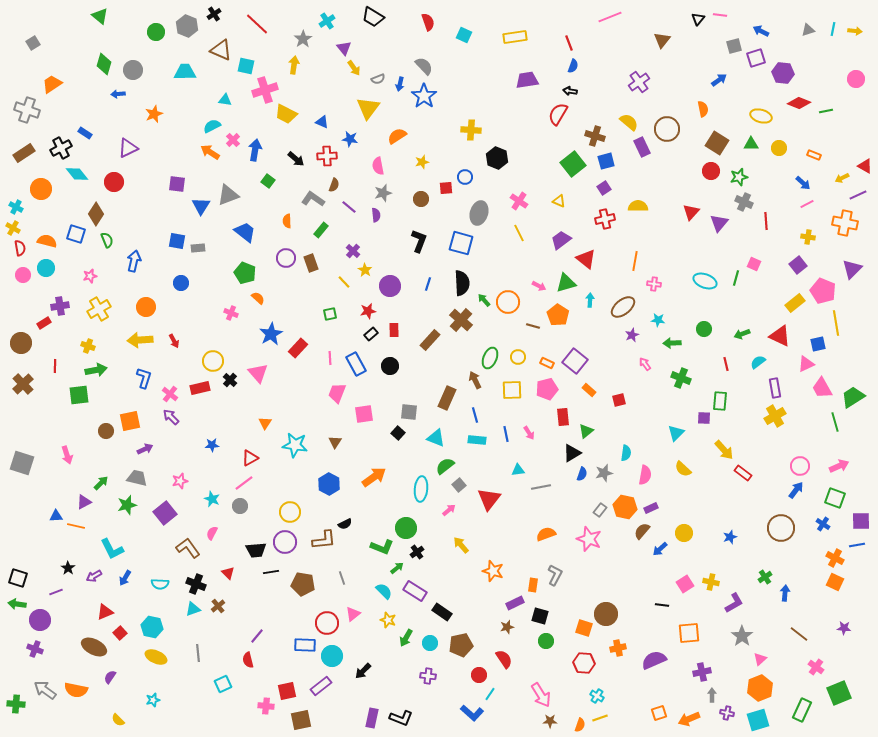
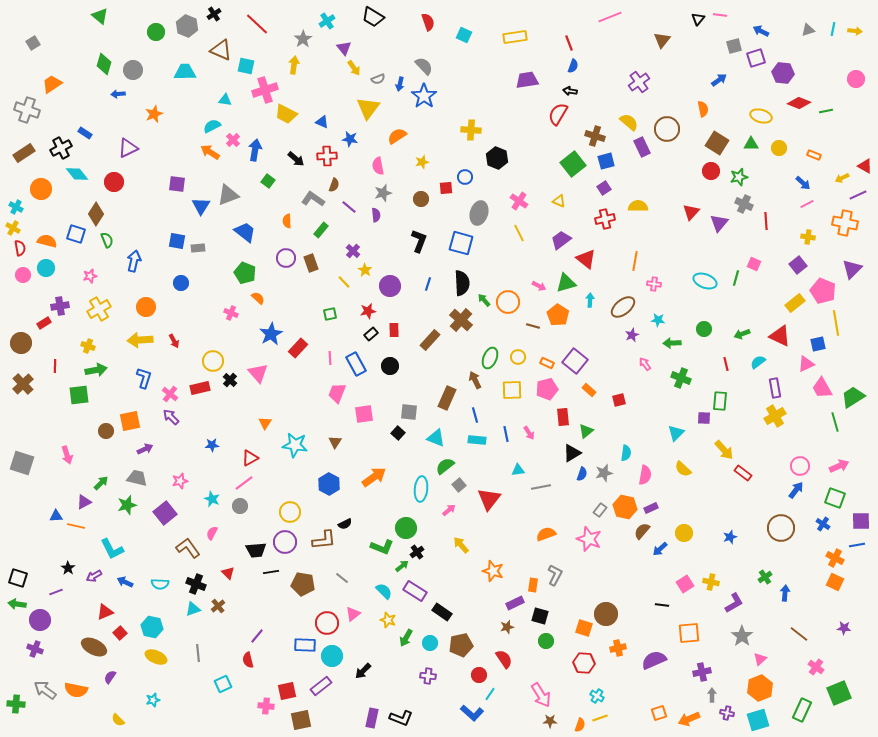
gray cross at (744, 202): moved 2 px down
green arrow at (397, 568): moved 5 px right, 2 px up
blue arrow at (125, 578): moved 4 px down; rotated 84 degrees clockwise
gray line at (342, 578): rotated 32 degrees counterclockwise
